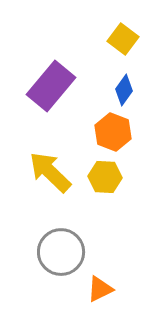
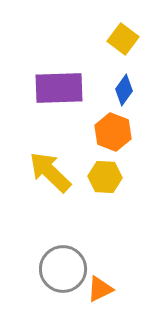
purple rectangle: moved 8 px right, 2 px down; rotated 48 degrees clockwise
gray circle: moved 2 px right, 17 px down
